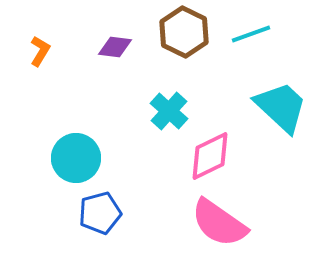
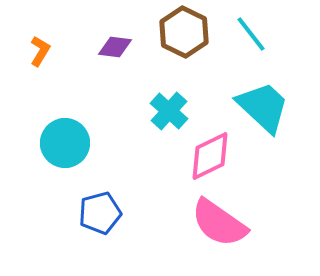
cyan line: rotated 72 degrees clockwise
cyan trapezoid: moved 18 px left
cyan circle: moved 11 px left, 15 px up
